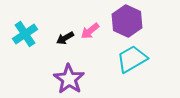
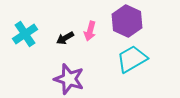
pink arrow: rotated 36 degrees counterclockwise
purple star: rotated 16 degrees counterclockwise
